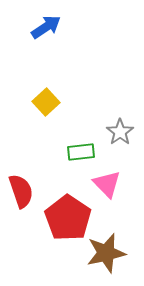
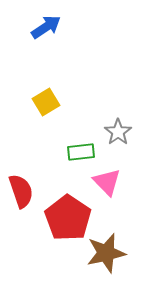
yellow square: rotated 12 degrees clockwise
gray star: moved 2 px left
pink triangle: moved 2 px up
